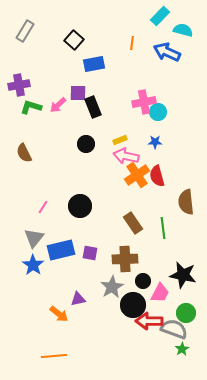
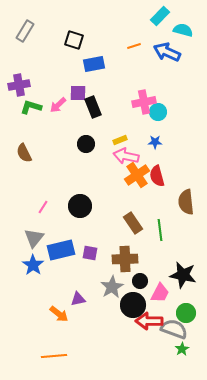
black square at (74, 40): rotated 24 degrees counterclockwise
orange line at (132, 43): moved 2 px right, 3 px down; rotated 64 degrees clockwise
green line at (163, 228): moved 3 px left, 2 px down
black circle at (143, 281): moved 3 px left
